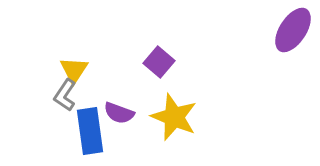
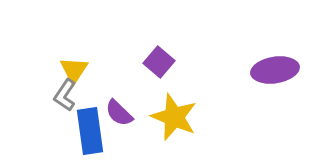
purple ellipse: moved 18 px left, 40 px down; rotated 48 degrees clockwise
purple semicircle: rotated 24 degrees clockwise
